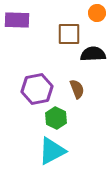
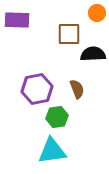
green hexagon: moved 1 px right, 1 px up; rotated 25 degrees clockwise
cyan triangle: rotated 20 degrees clockwise
